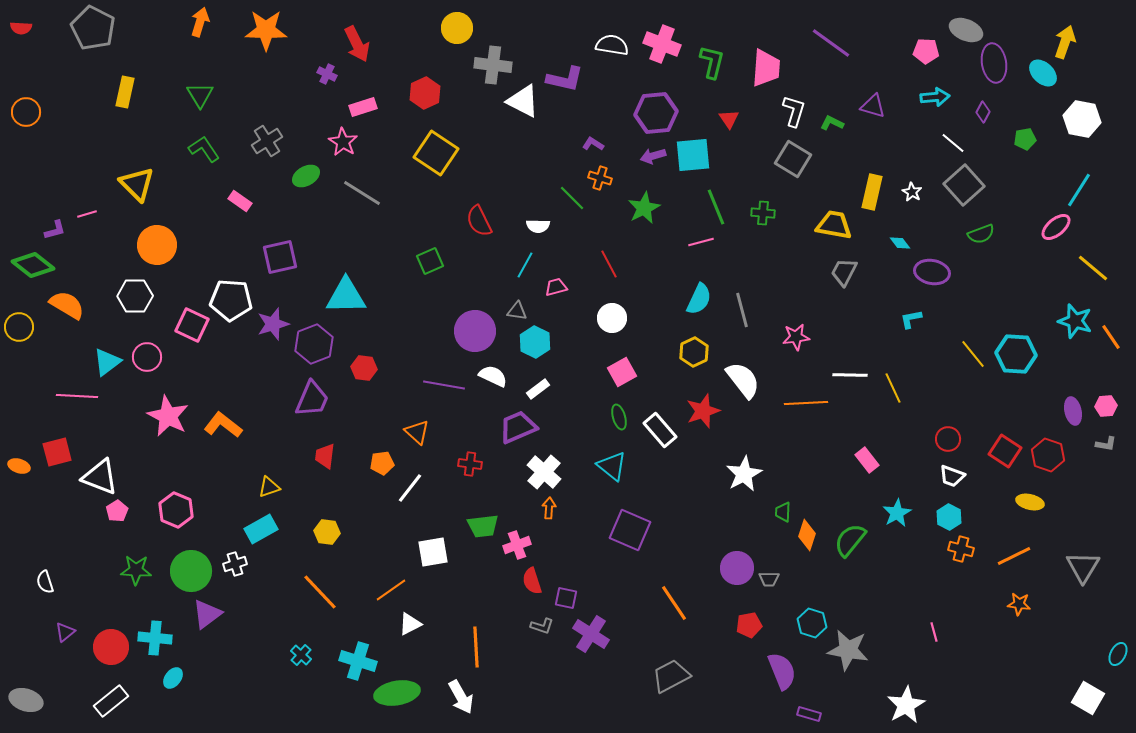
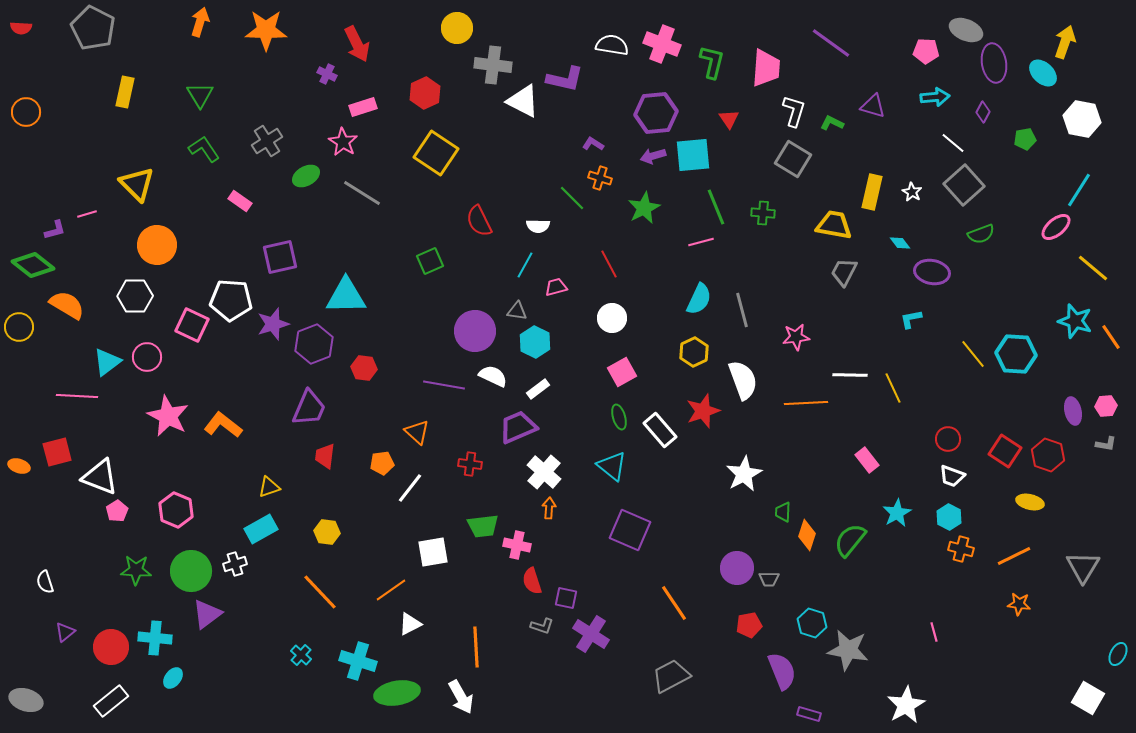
white semicircle at (743, 380): rotated 18 degrees clockwise
purple trapezoid at (312, 399): moved 3 px left, 9 px down
pink cross at (517, 545): rotated 32 degrees clockwise
